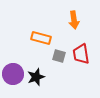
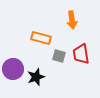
orange arrow: moved 2 px left
purple circle: moved 5 px up
